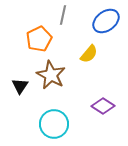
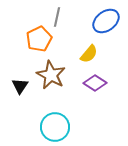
gray line: moved 6 px left, 2 px down
purple diamond: moved 8 px left, 23 px up
cyan circle: moved 1 px right, 3 px down
